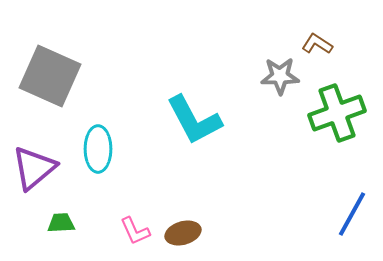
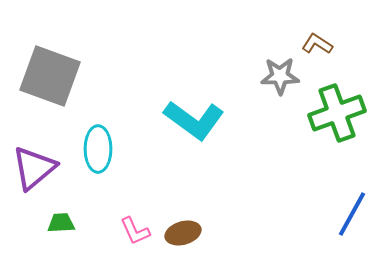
gray square: rotated 4 degrees counterclockwise
cyan L-shape: rotated 26 degrees counterclockwise
